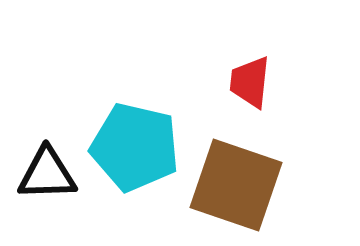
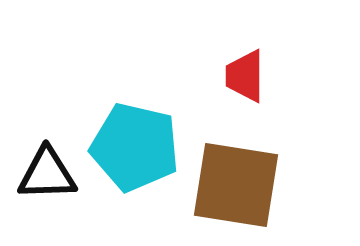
red trapezoid: moved 5 px left, 6 px up; rotated 6 degrees counterclockwise
brown square: rotated 10 degrees counterclockwise
